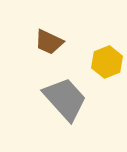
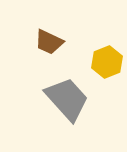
gray trapezoid: moved 2 px right
